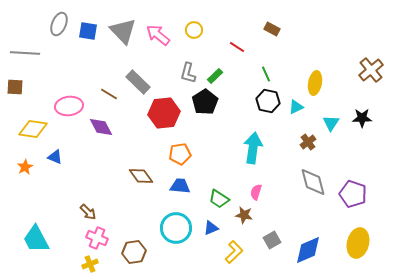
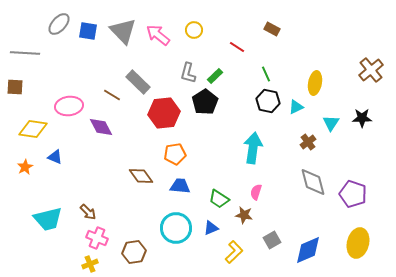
gray ellipse at (59, 24): rotated 20 degrees clockwise
brown line at (109, 94): moved 3 px right, 1 px down
orange pentagon at (180, 154): moved 5 px left
cyan trapezoid at (36, 239): moved 12 px right, 20 px up; rotated 76 degrees counterclockwise
